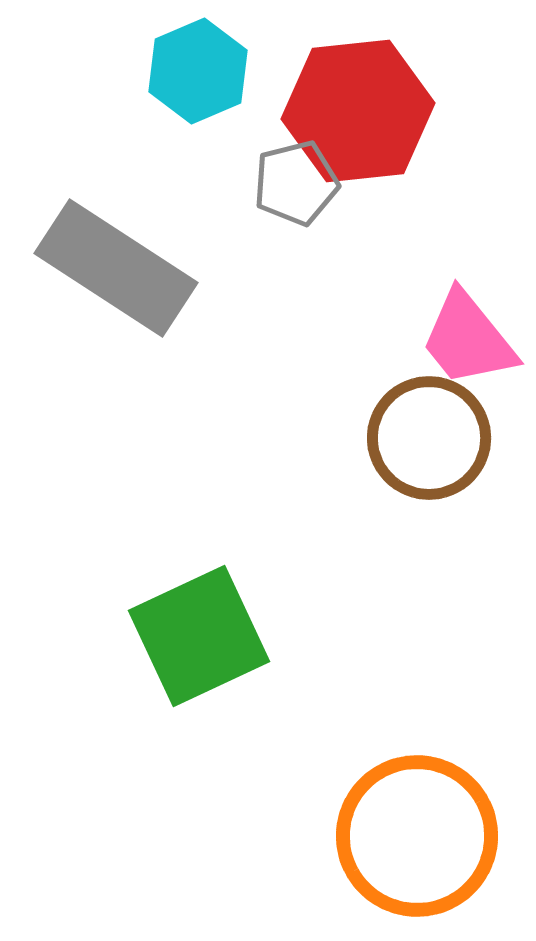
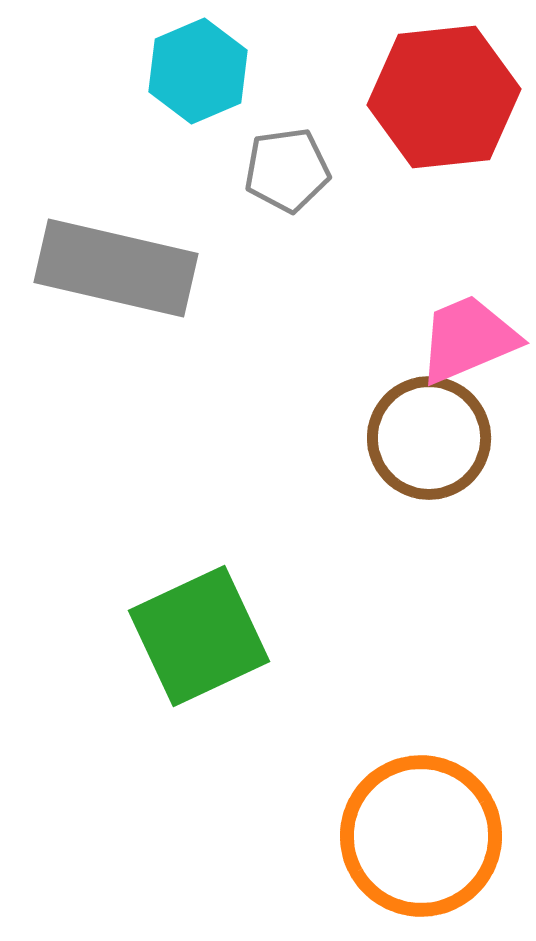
red hexagon: moved 86 px right, 14 px up
gray pentagon: moved 9 px left, 13 px up; rotated 6 degrees clockwise
gray rectangle: rotated 20 degrees counterclockwise
pink trapezoid: rotated 106 degrees clockwise
orange circle: moved 4 px right
